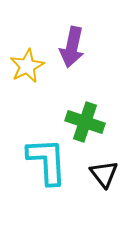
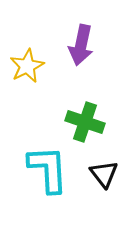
purple arrow: moved 9 px right, 2 px up
cyan L-shape: moved 1 px right, 8 px down
